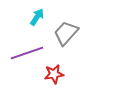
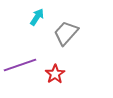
purple line: moved 7 px left, 12 px down
red star: moved 1 px right; rotated 24 degrees counterclockwise
